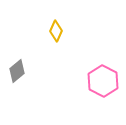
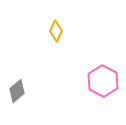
gray diamond: moved 20 px down
